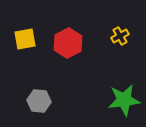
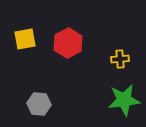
yellow cross: moved 23 px down; rotated 24 degrees clockwise
gray hexagon: moved 3 px down
